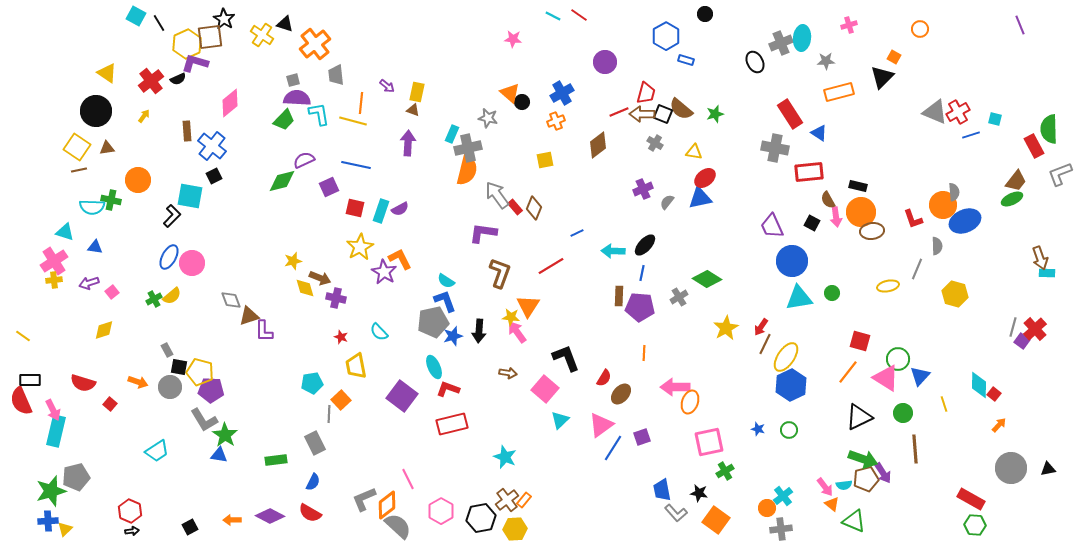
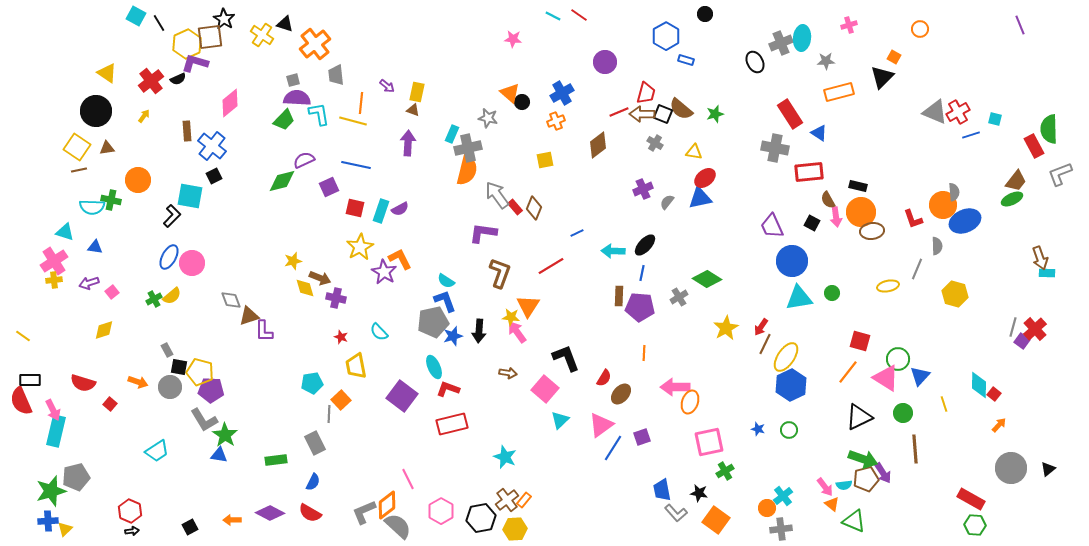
black triangle at (1048, 469): rotated 28 degrees counterclockwise
gray L-shape at (364, 499): moved 13 px down
purple diamond at (270, 516): moved 3 px up
